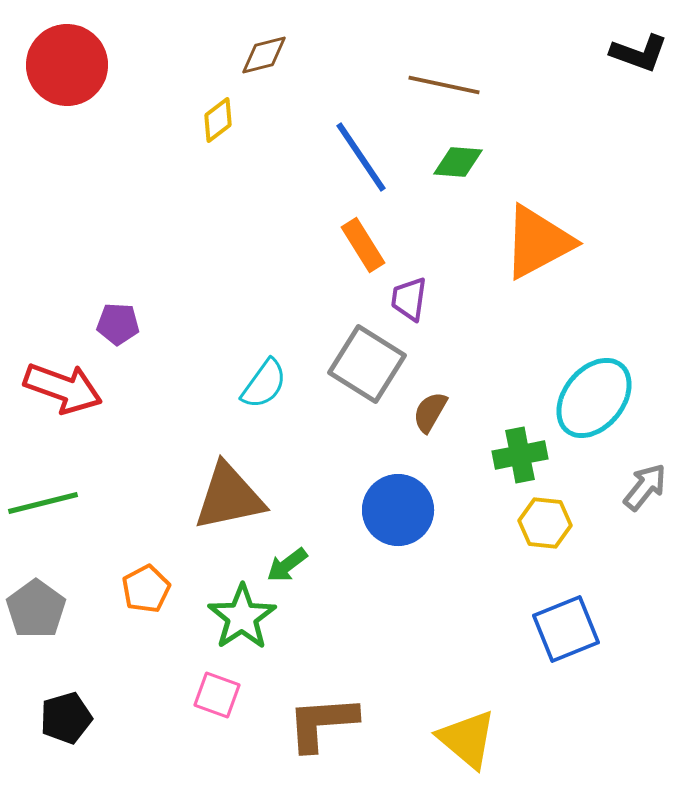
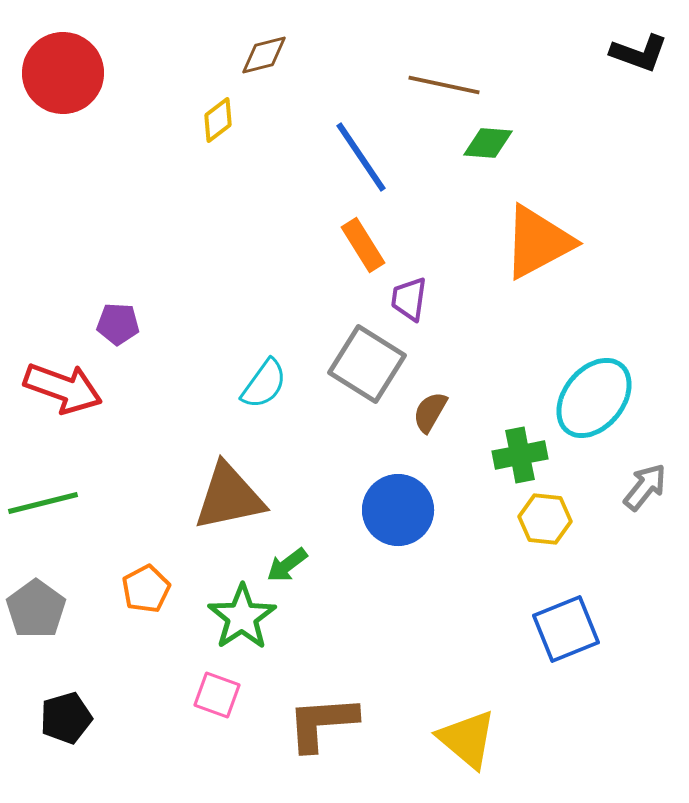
red circle: moved 4 px left, 8 px down
green diamond: moved 30 px right, 19 px up
yellow hexagon: moved 4 px up
